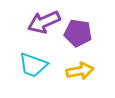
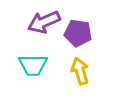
cyan trapezoid: rotated 20 degrees counterclockwise
yellow arrow: rotated 96 degrees counterclockwise
